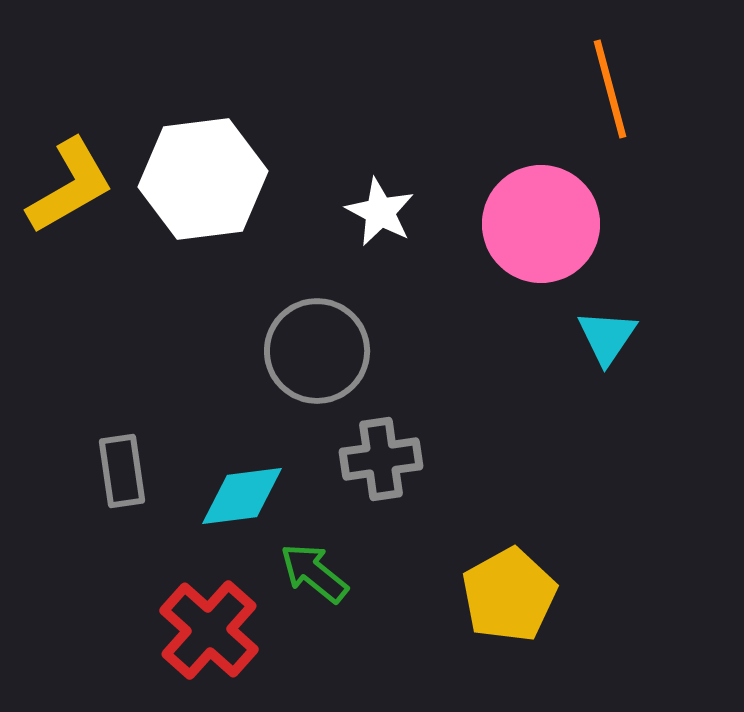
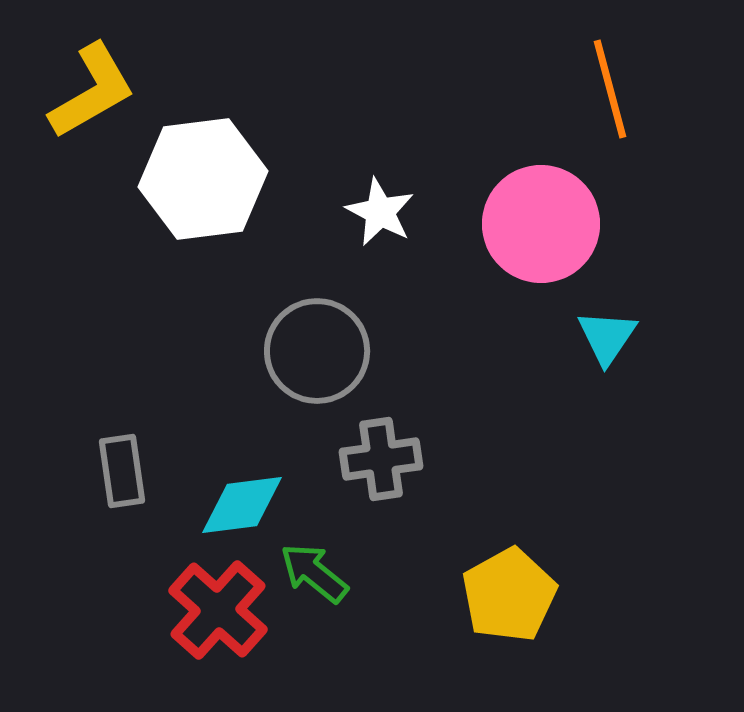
yellow L-shape: moved 22 px right, 95 px up
cyan diamond: moved 9 px down
red cross: moved 9 px right, 20 px up
